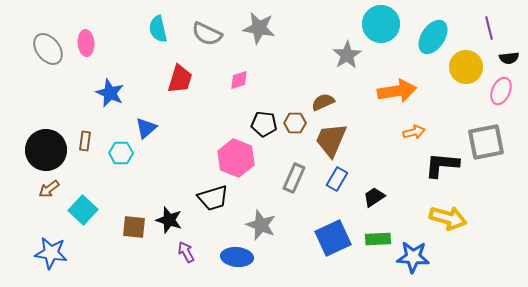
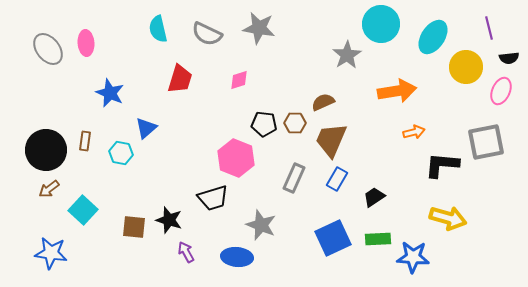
cyan hexagon at (121, 153): rotated 10 degrees clockwise
